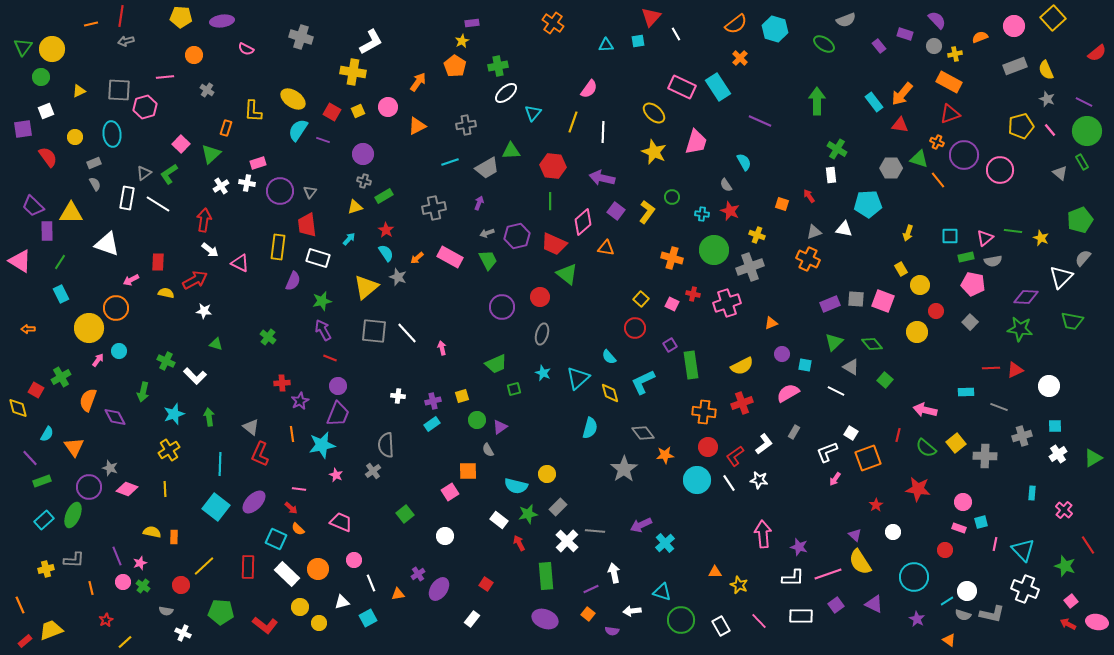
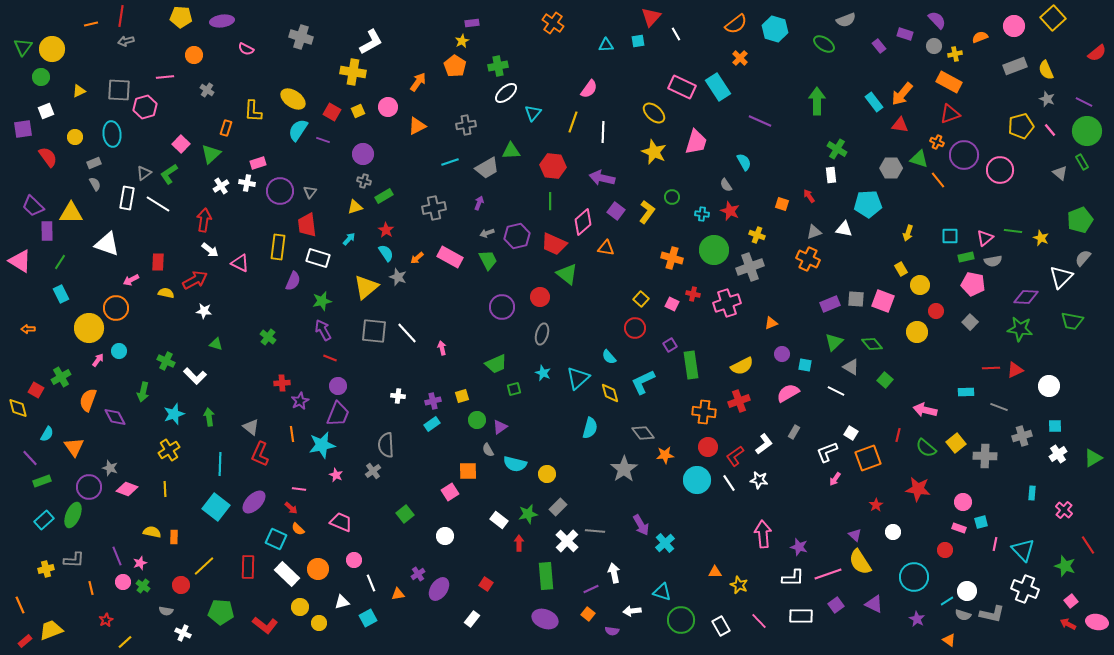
red cross at (742, 403): moved 3 px left, 2 px up
cyan semicircle at (516, 486): moved 1 px left, 22 px up
purple arrow at (641, 525): rotated 95 degrees counterclockwise
red arrow at (519, 543): rotated 28 degrees clockwise
